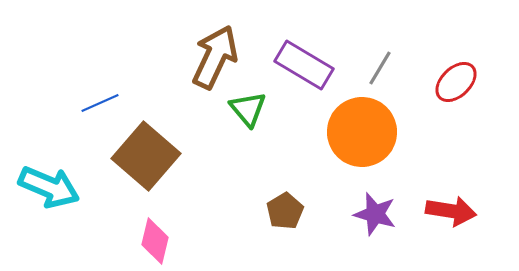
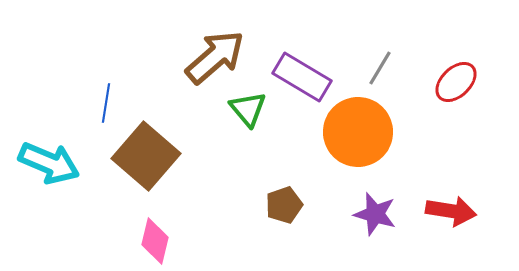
brown arrow: rotated 24 degrees clockwise
purple rectangle: moved 2 px left, 12 px down
blue line: moved 6 px right; rotated 57 degrees counterclockwise
orange circle: moved 4 px left
cyan arrow: moved 24 px up
brown pentagon: moved 1 px left, 6 px up; rotated 12 degrees clockwise
